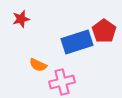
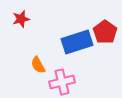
red pentagon: moved 1 px right, 1 px down
orange semicircle: rotated 36 degrees clockwise
